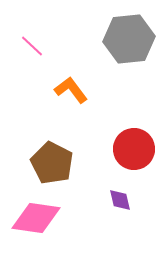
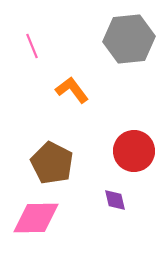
pink line: rotated 25 degrees clockwise
orange L-shape: moved 1 px right
red circle: moved 2 px down
purple diamond: moved 5 px left
pink diamond: rotated 9 degrees counterclockwise
